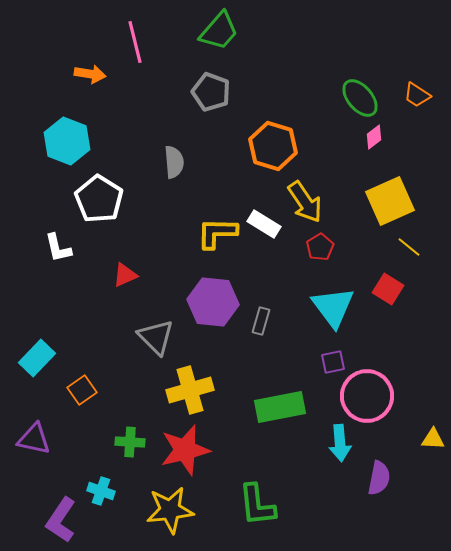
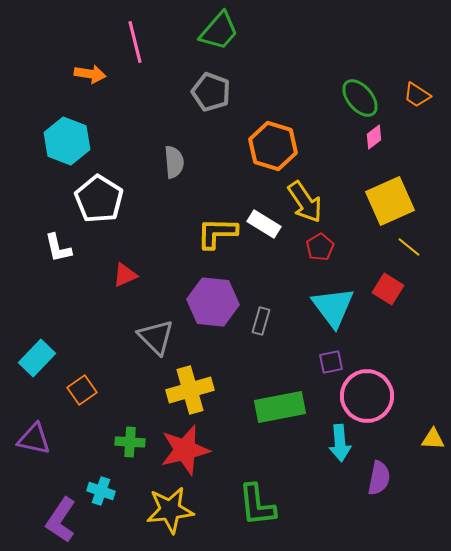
purple square: moved 2 px left
